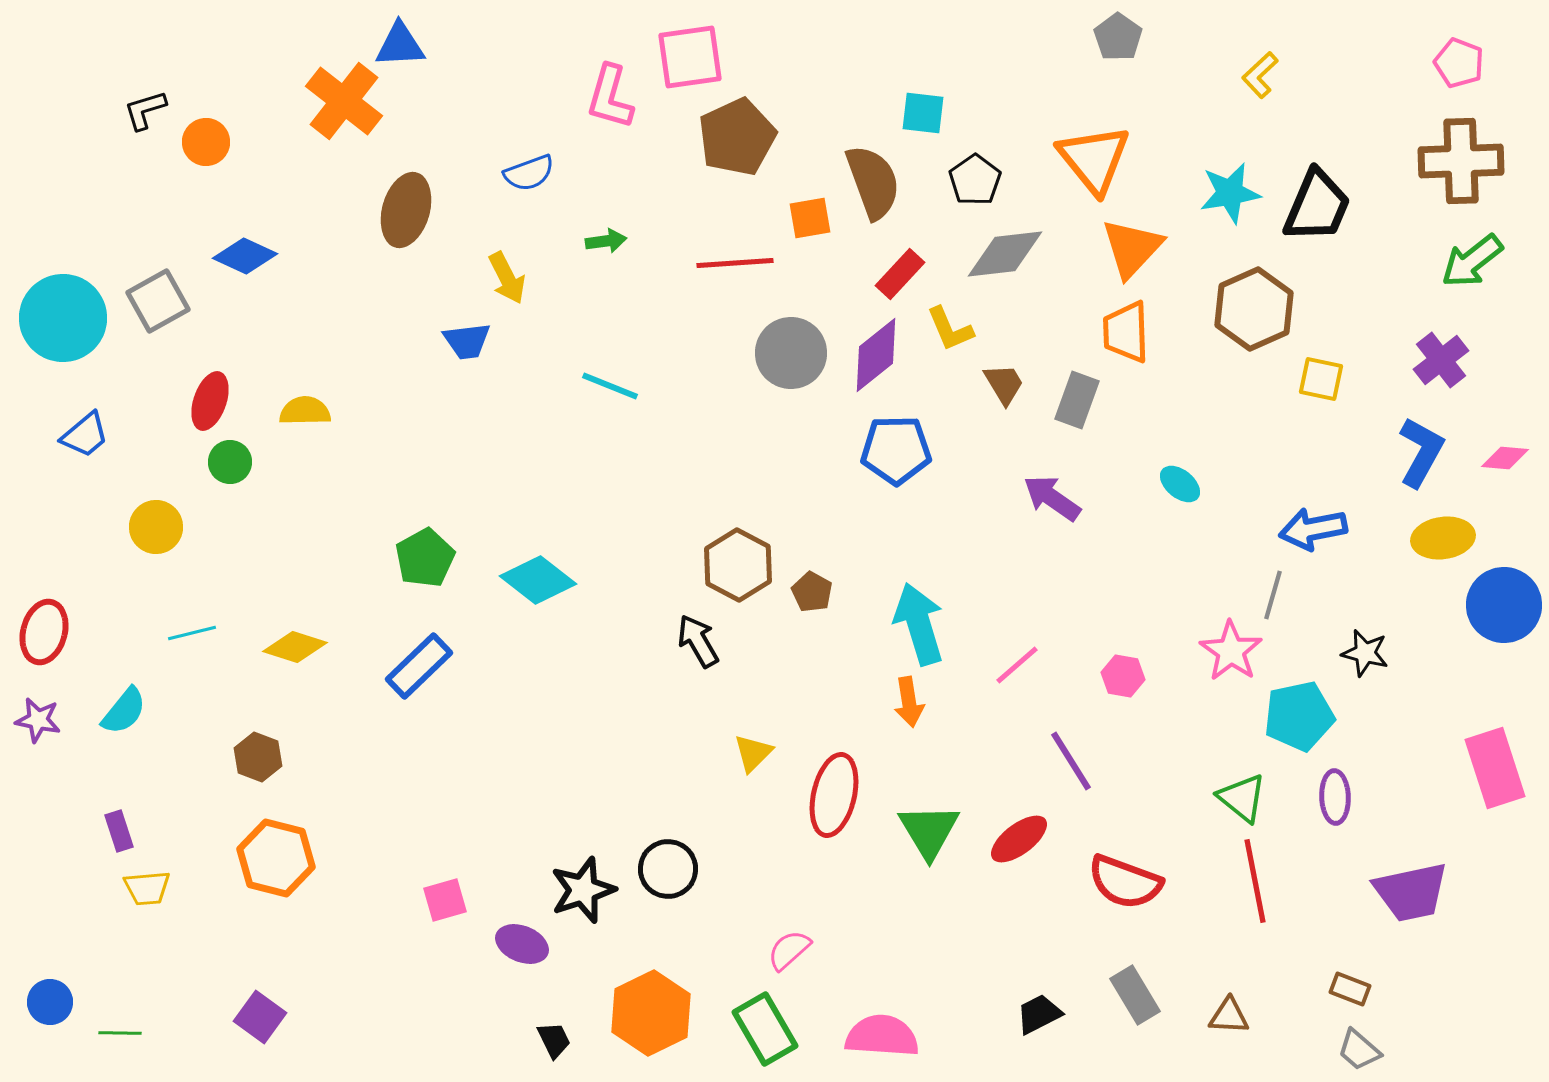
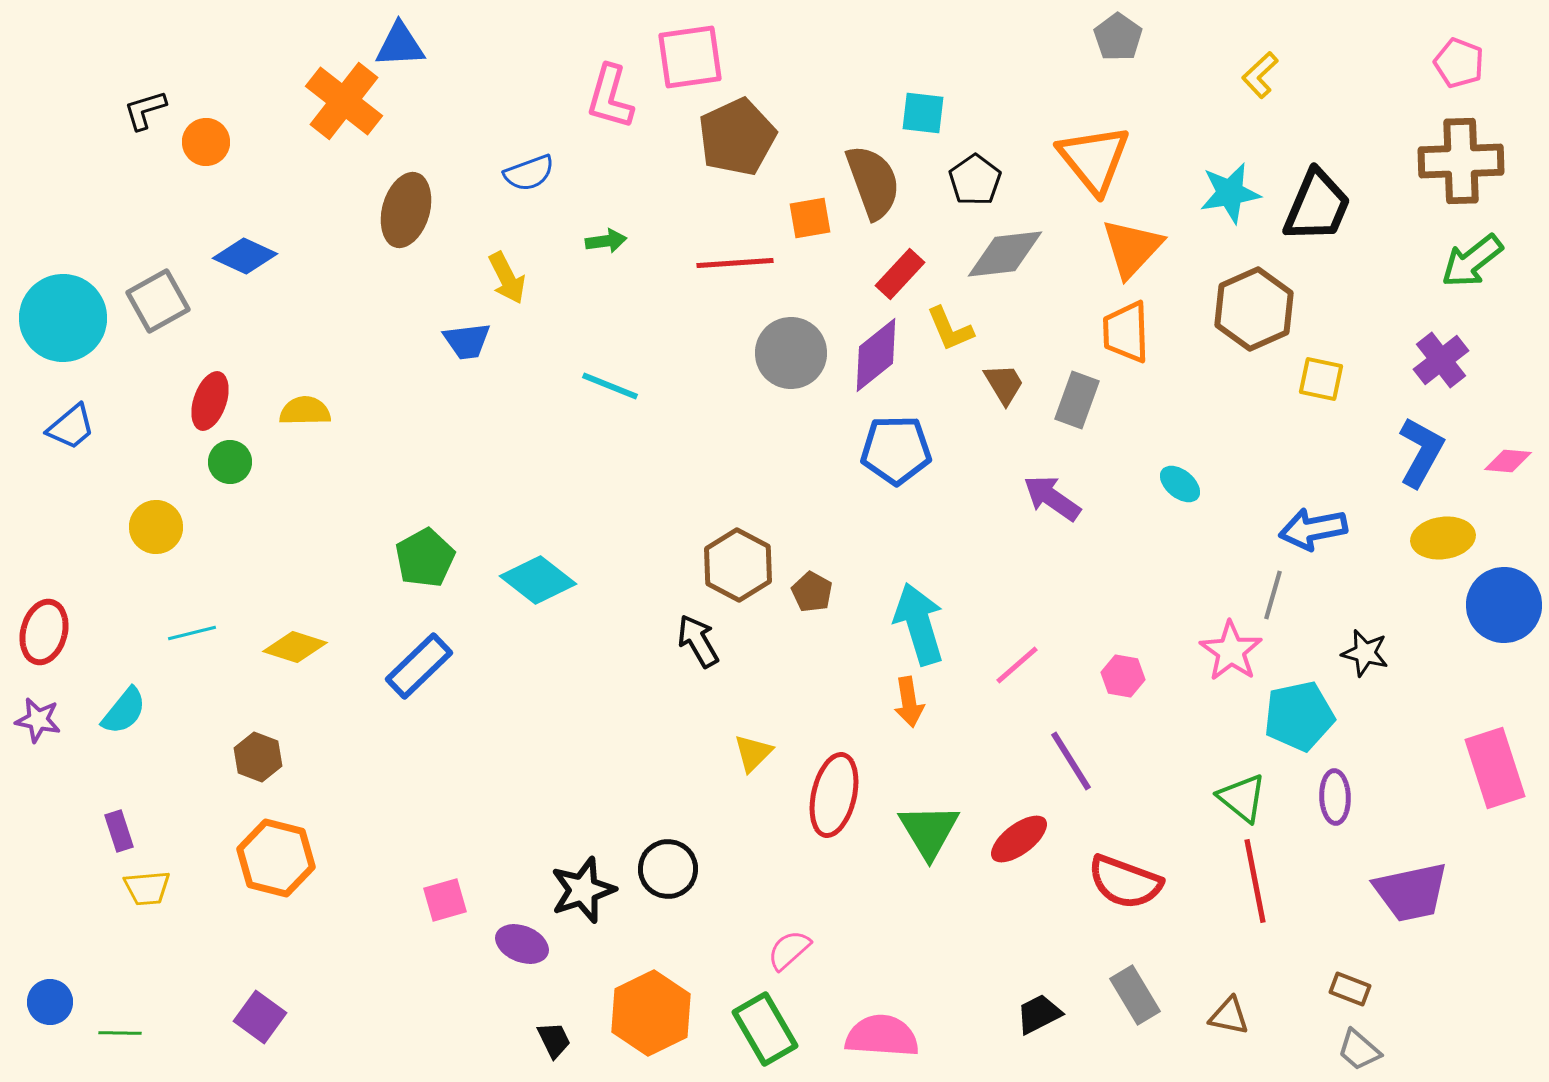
blue trapezoid at (85, 435): moved 14 px left, 8 px up
pink diamond at (1505, 458): moved 3 px right, 3 px down
brown triangle at (1229, 1016): rotated 9 degrees clockwise
